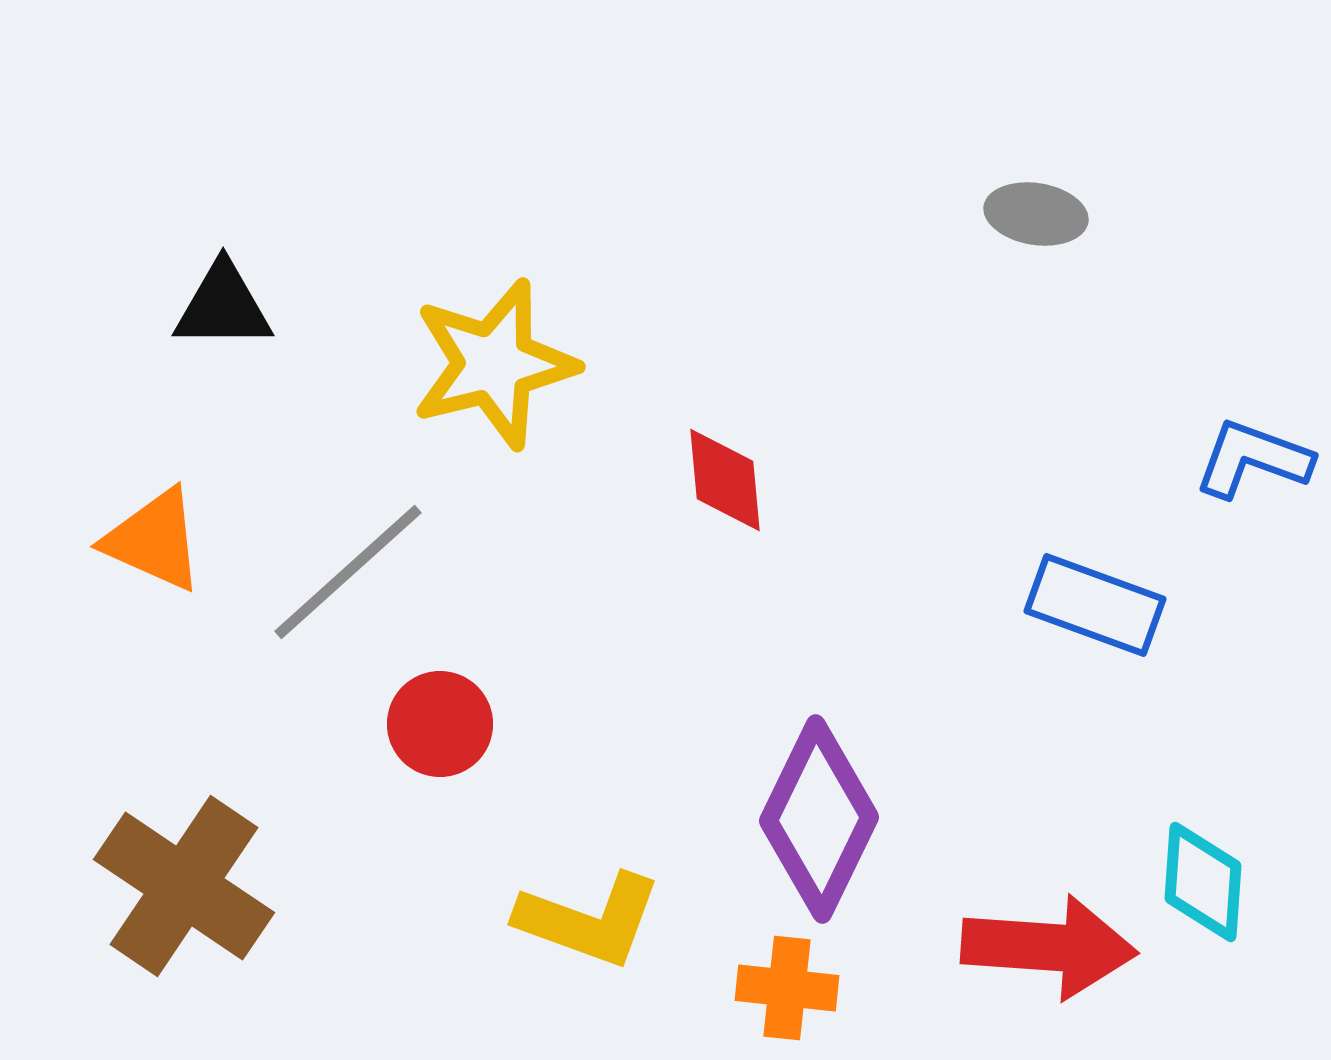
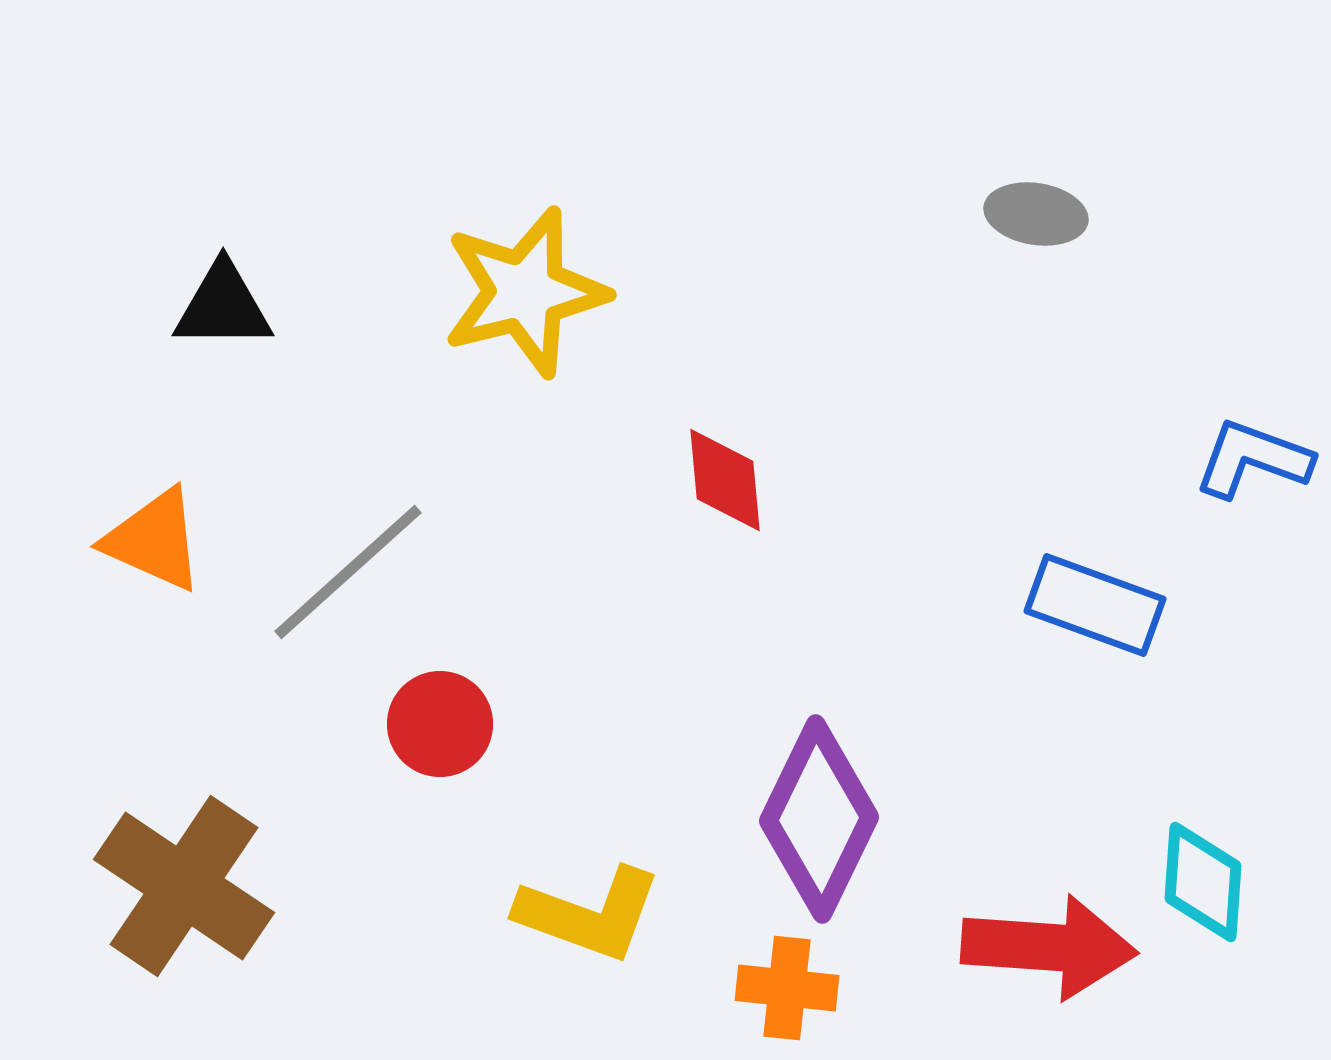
yellow star: moved 31 px right, 72 px up
yellow L-shape: moved 6 px up
